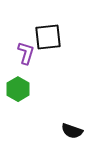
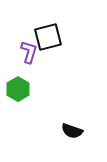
black square: rotated 8 degrees counterclockwise
purple L-shape: moved 3 px right, 1 px up
